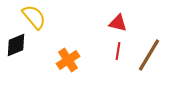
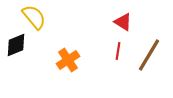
red triangle: moved 5 px right, 1 px up; rotated 18 degrees clockwise
